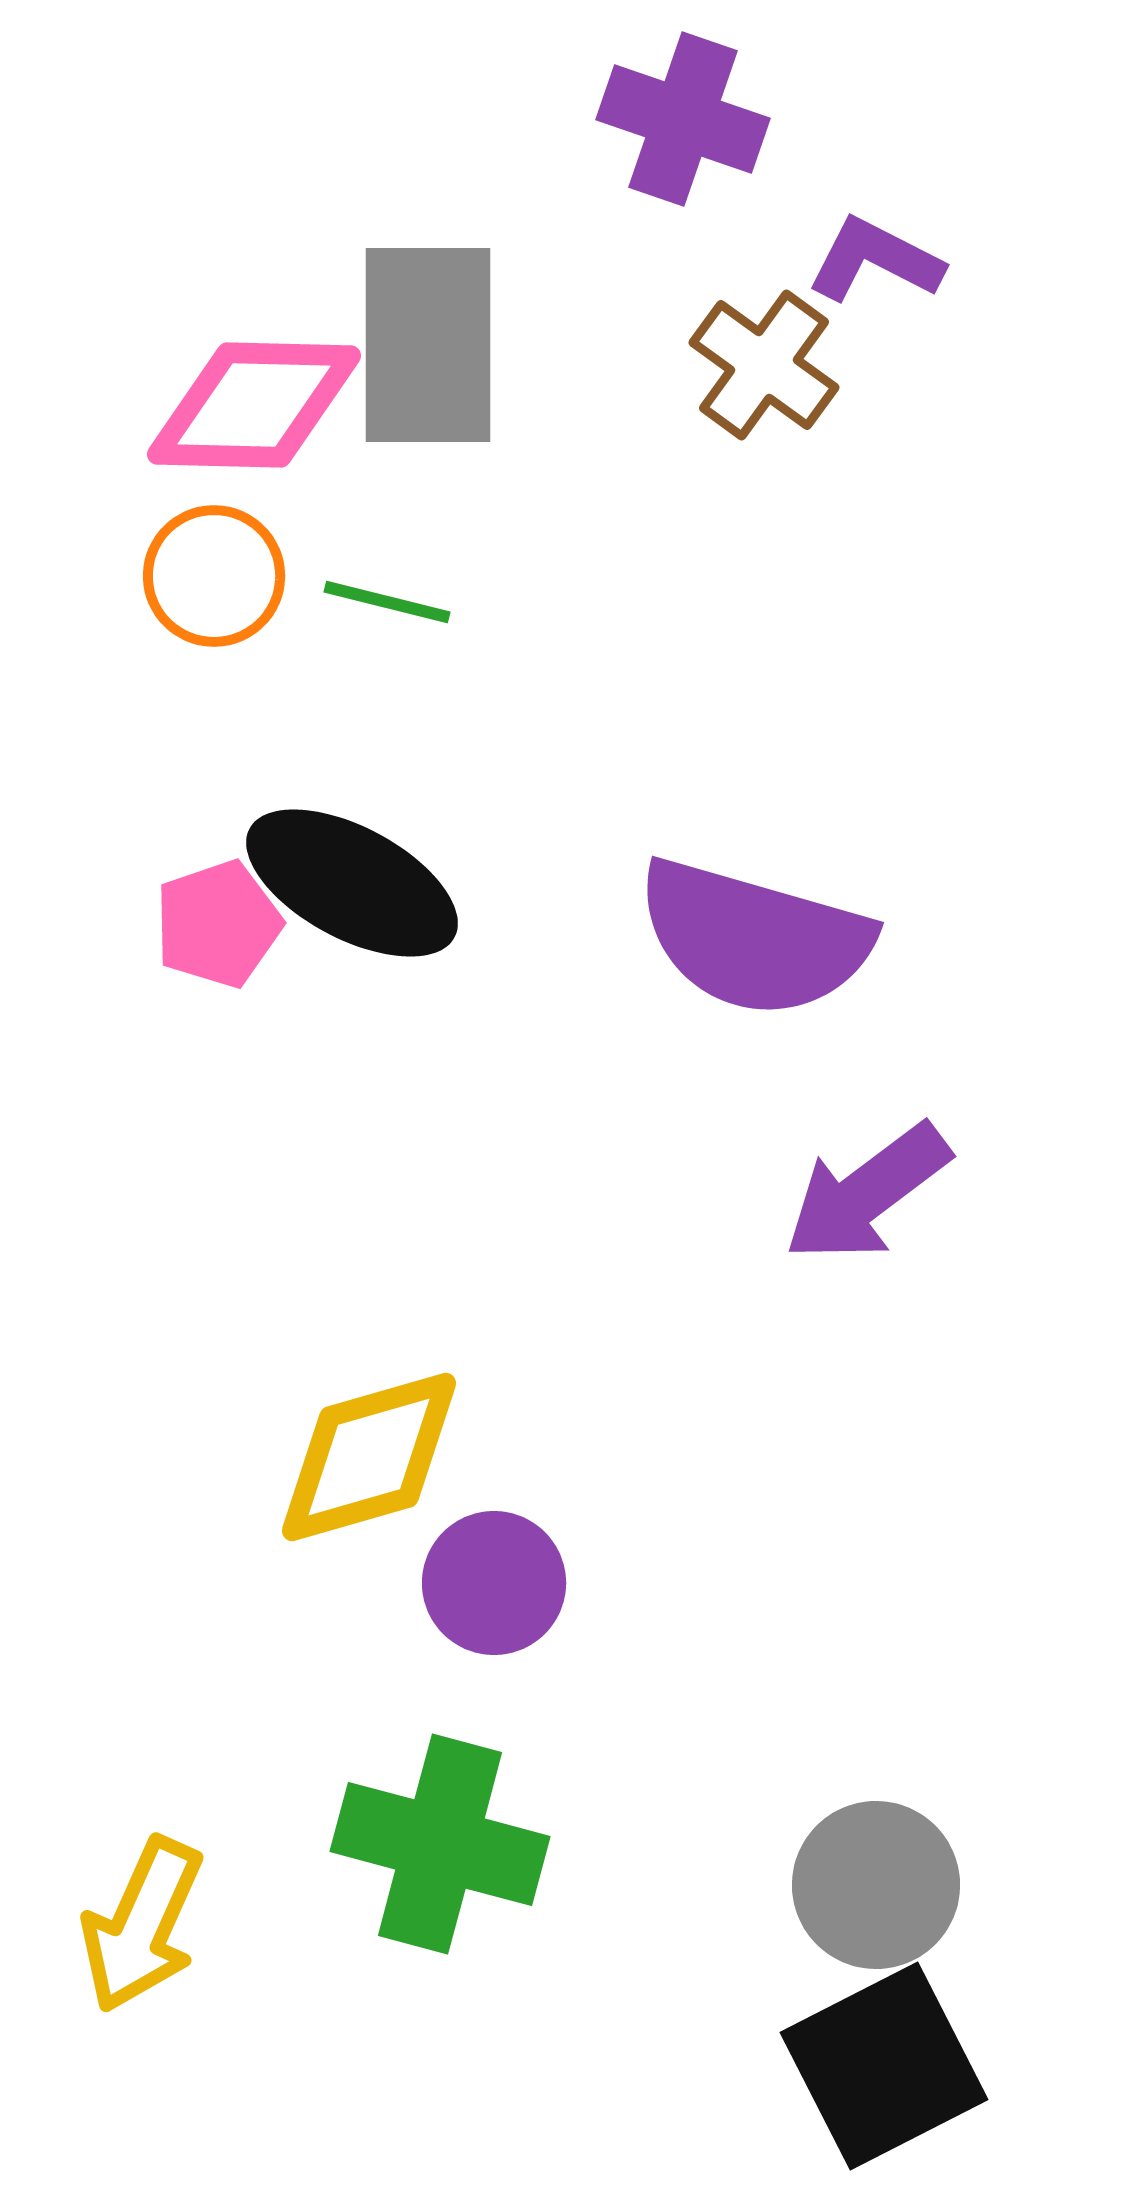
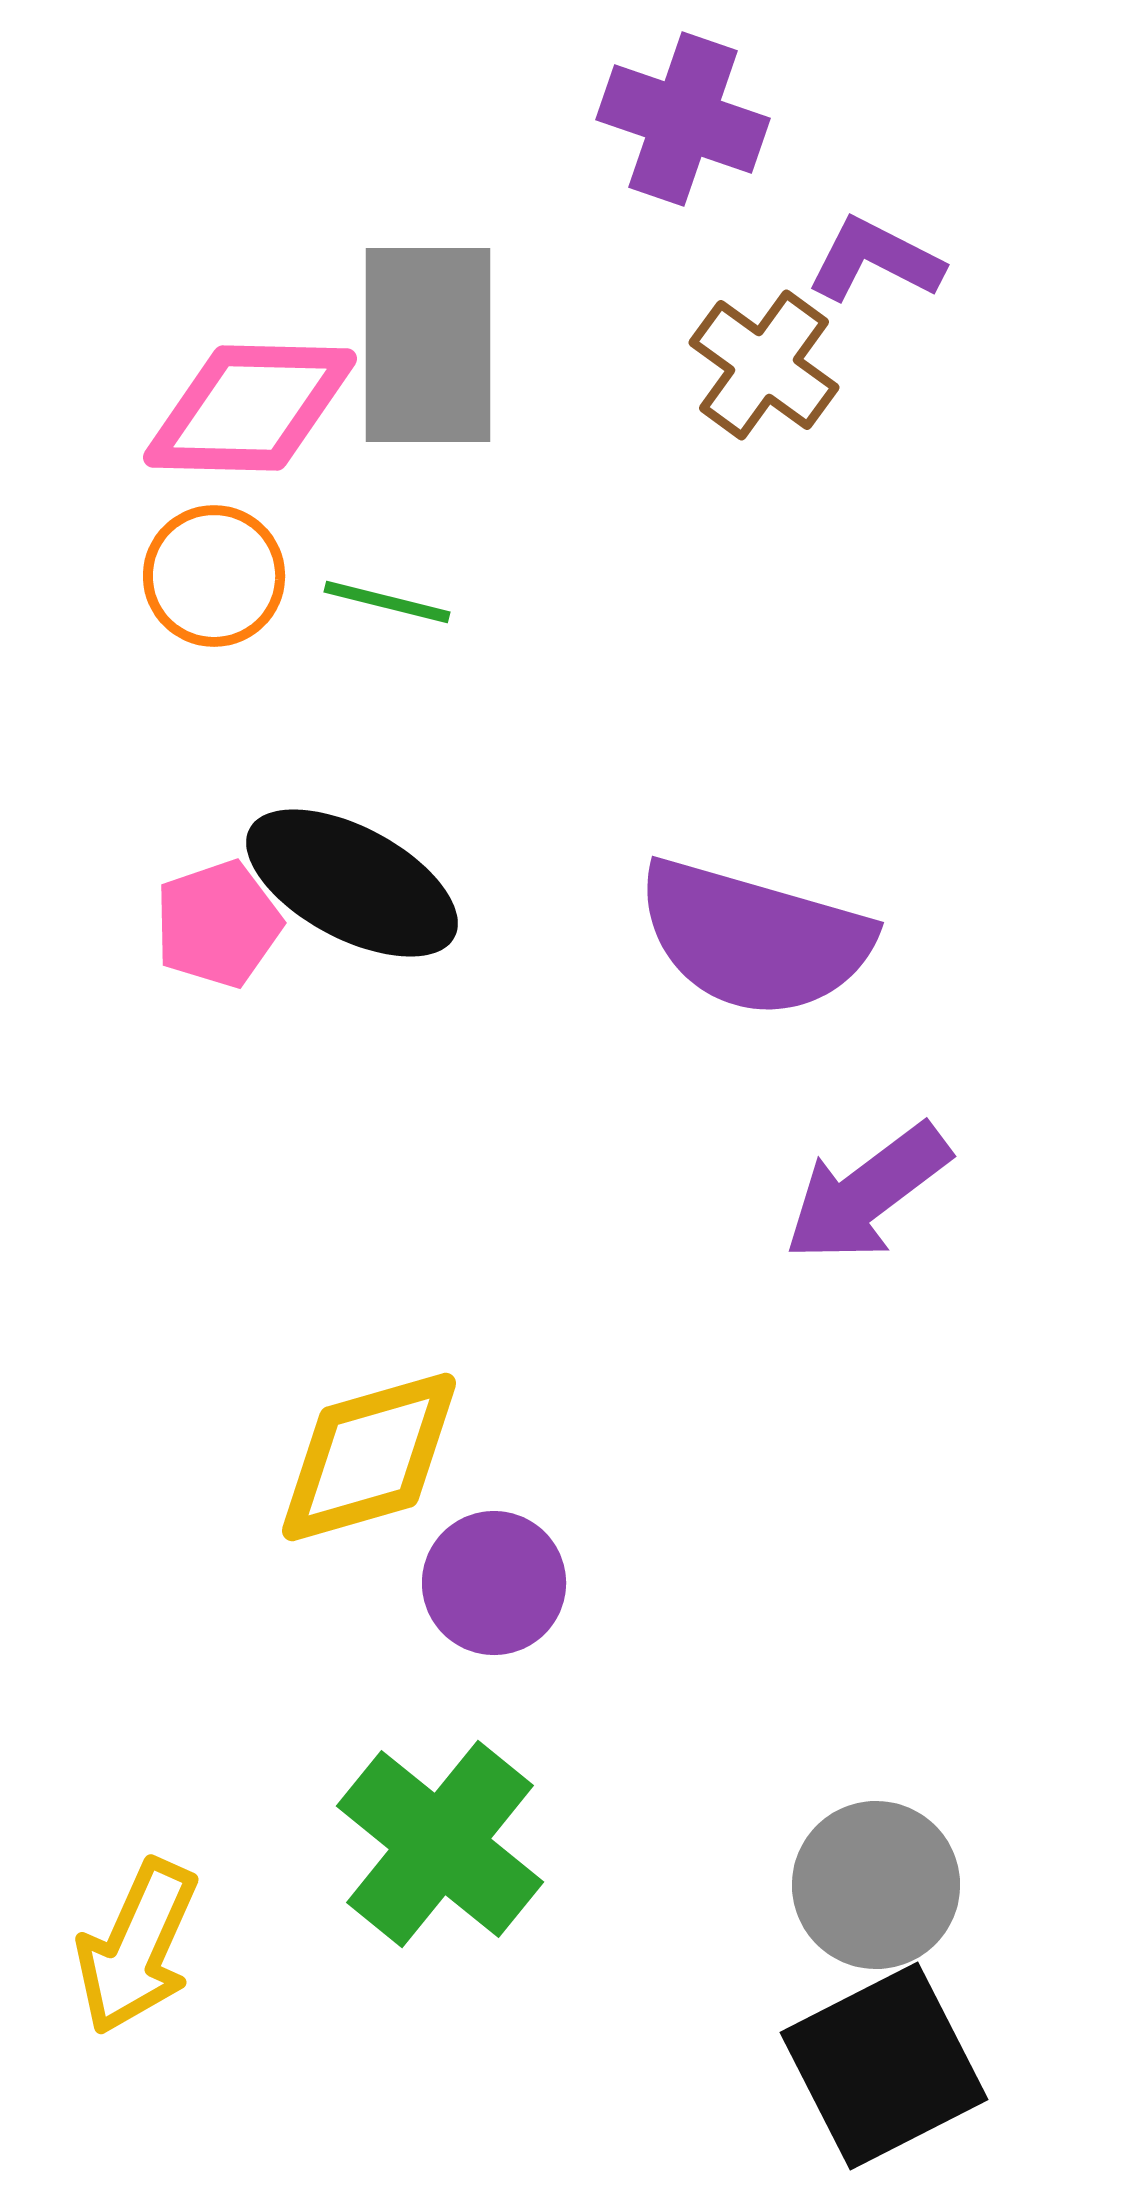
pink diamond: moved 4 px left, 3 px down
green cross: rotated 24 degrees clockwise
yellow arrow: moved 5 px left, 22 px down
